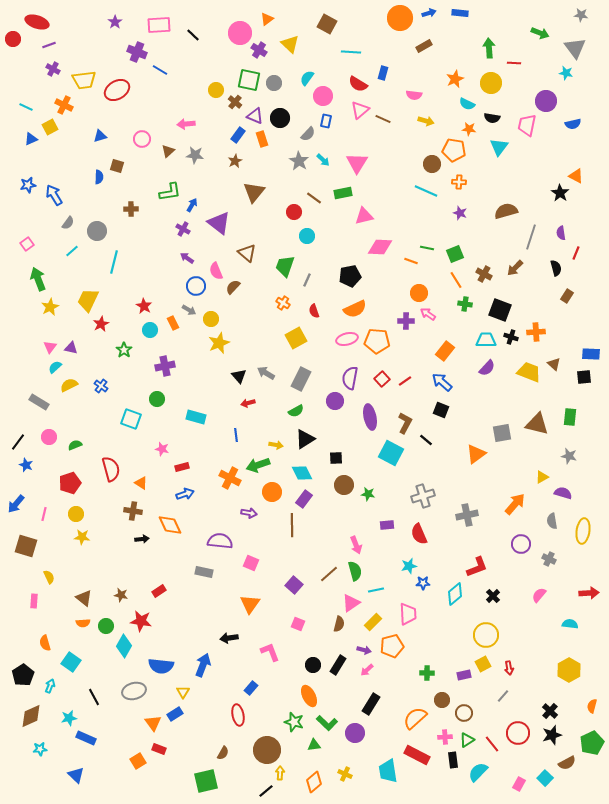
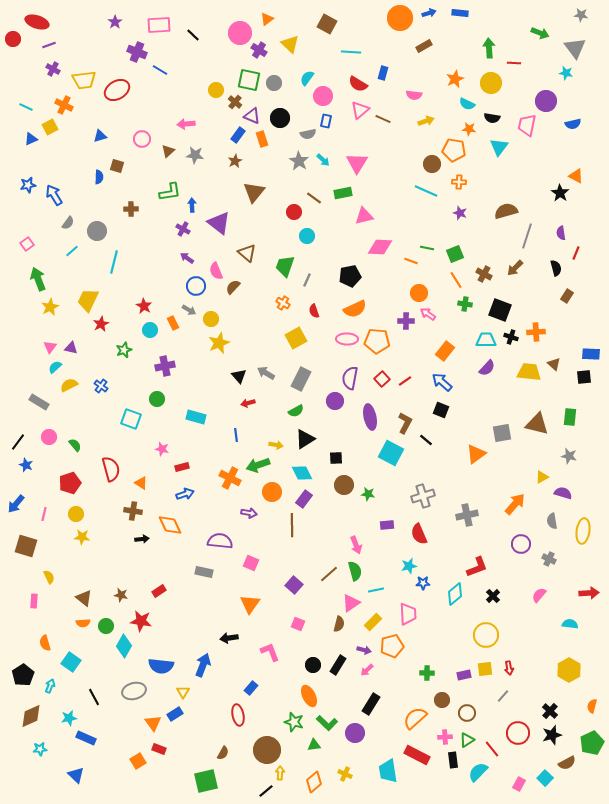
purple triangle at (255, 116): moved 3 px left
yellow arrow at (426, 121): rotated 35 degrees counterclockwise
gray semicircle at (308, 134): rotated 35 degrees clockwise
blue arrow at (192, 205): rotated 32 degrees counterclockwise
gray line at (531, 237): moved 4 px left, 1 px up
pink ellipse at (347, 339): rotated 15 degrees clockwise
green star at (124, 350): rotated 14 degrees clockwise
yellow trapezoid at (529, 372): rotated 15 degrees counterclockwise
green semicircle at (75, 445): rotated 72 degrees clockwise
yellow square at (483, 664): moved 2 px right, 5 px down; rotated 21 degrees clockwise
brown circle at (464, 713): moved 3 px right
red line at (492, 744): moved 5 px down
